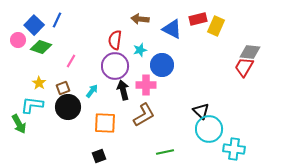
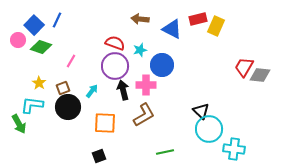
red semicircle: moved 3 px down; rotated 102 degrees clockwise
gray diamond: moved 10 px right, 23 px down
